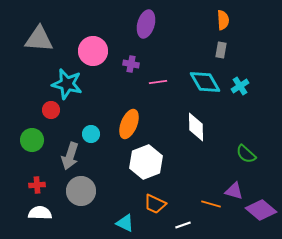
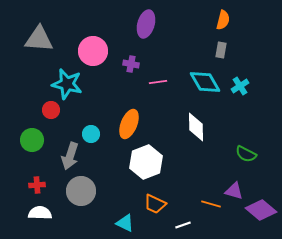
orange semicircle: rotated 18 degrees clockwise
green semicircle: rotated 15 degrees counterclockwise
